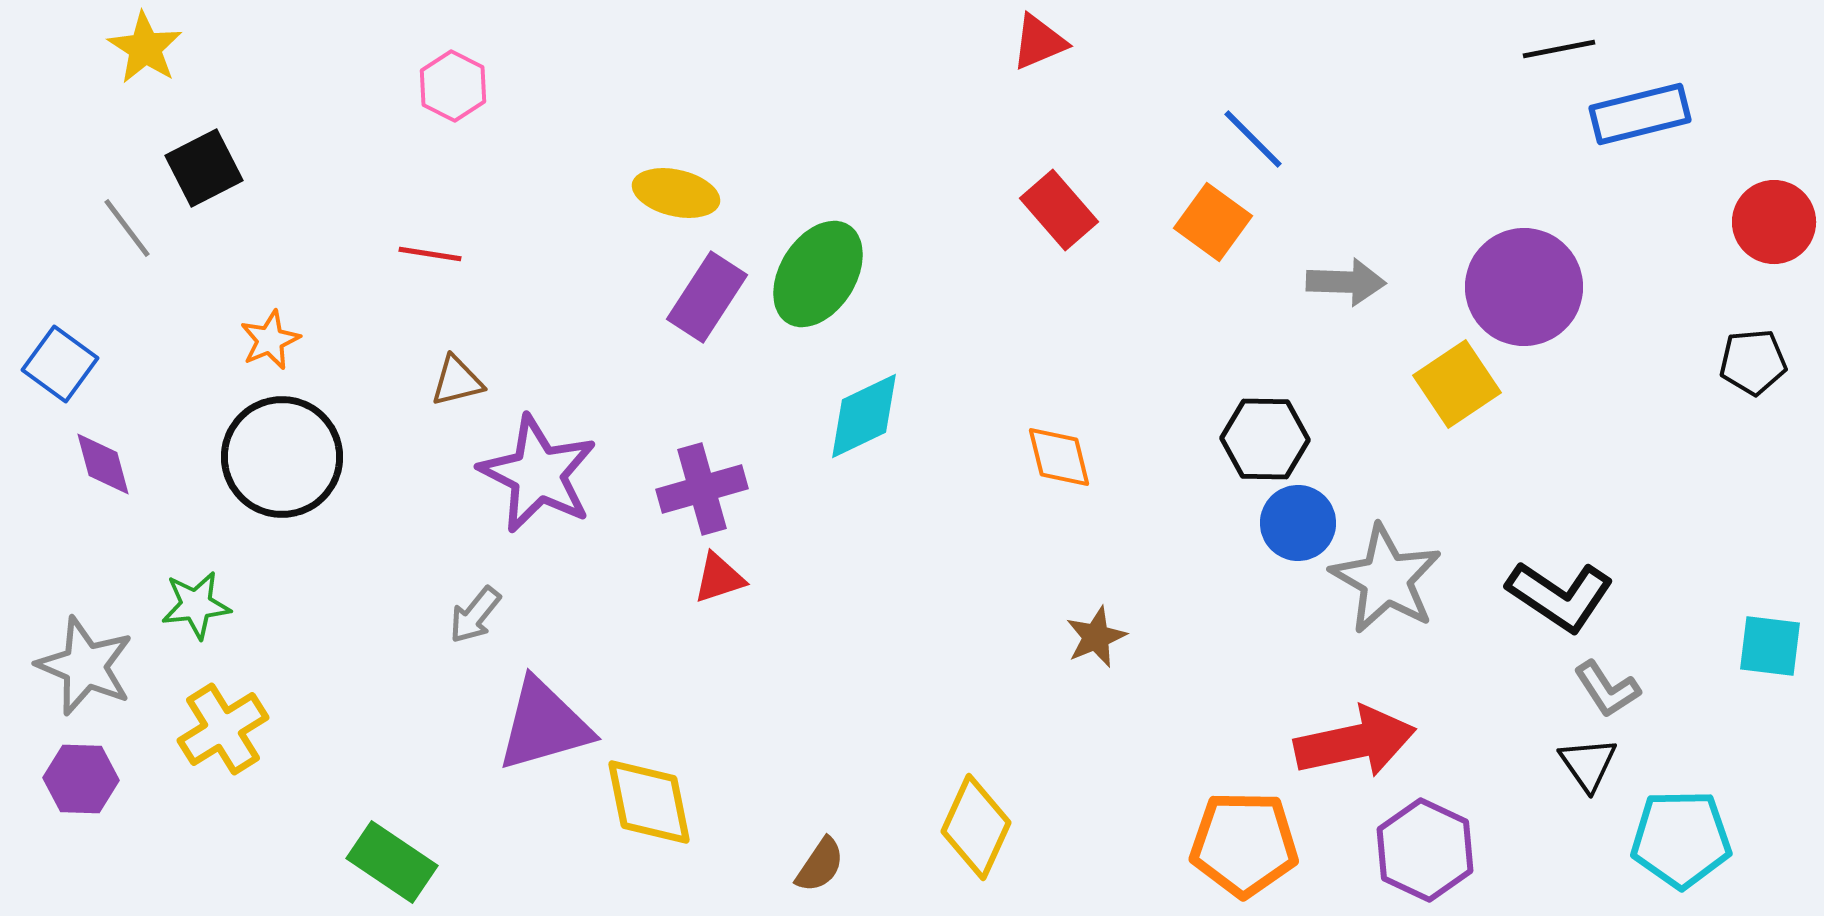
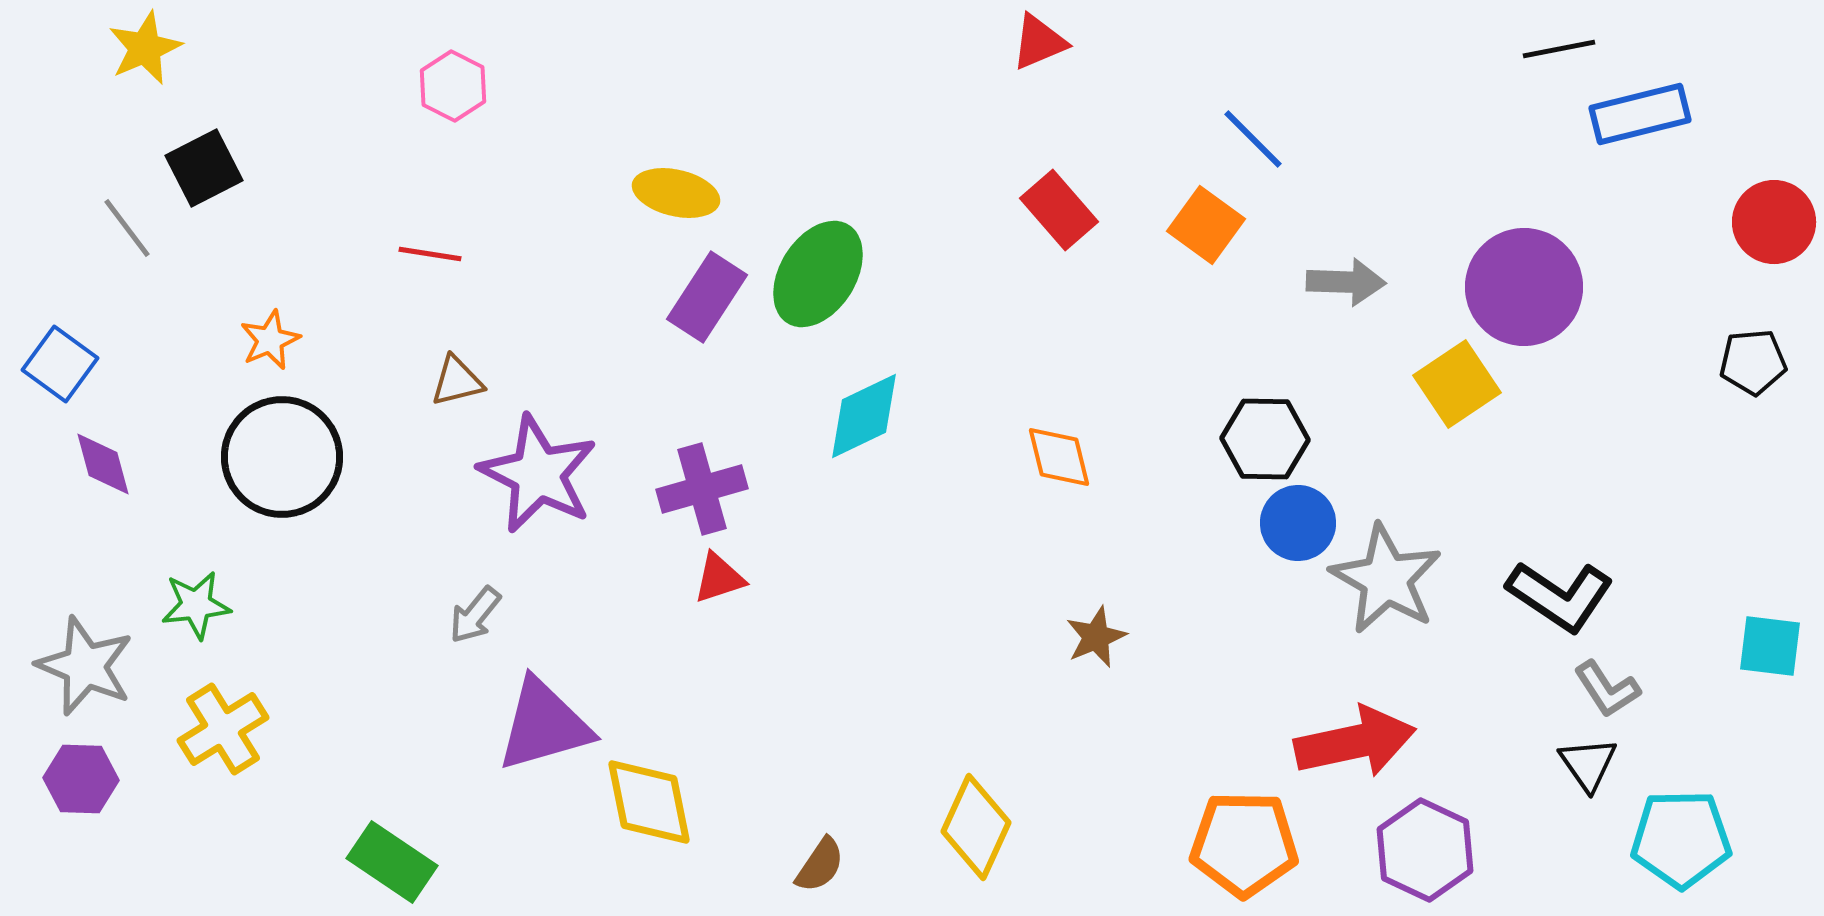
yellow star at (145, 48): rotated 16 degrees clockwise
orange square at (1213, 222): moved 7 px left, 3 px down
